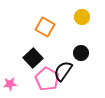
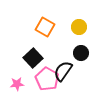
yellow circle: moved 3 px left, 10 px down
pink star: moved 7 px right
